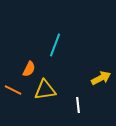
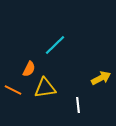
cyan line: rotated 25 degrees clockwise
yellow triangle: moved 2 px up
